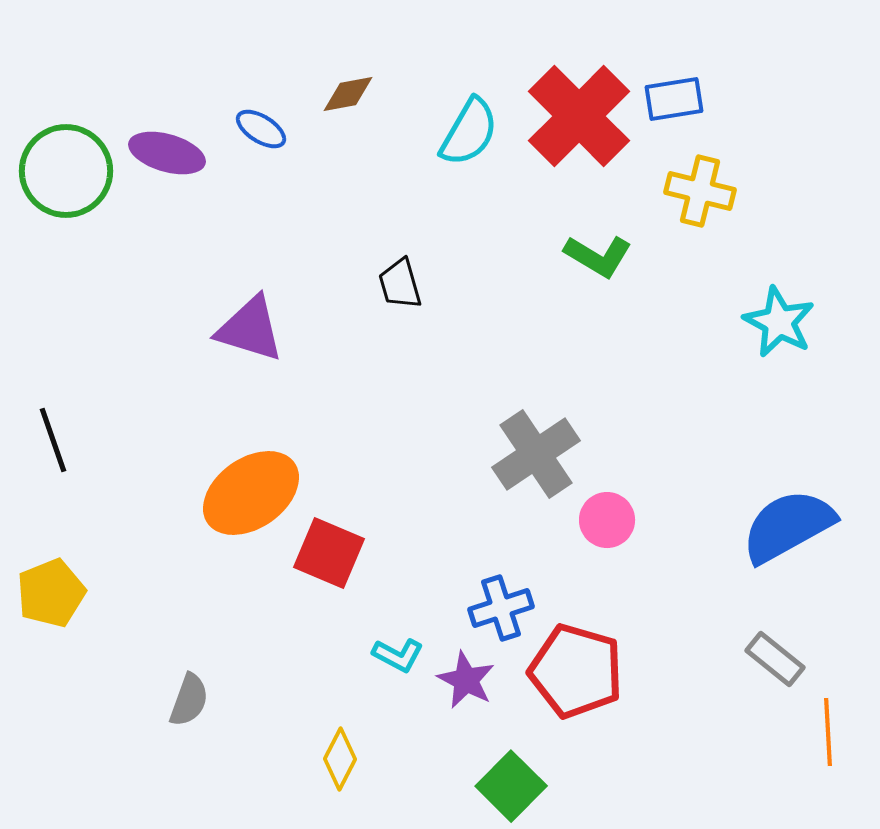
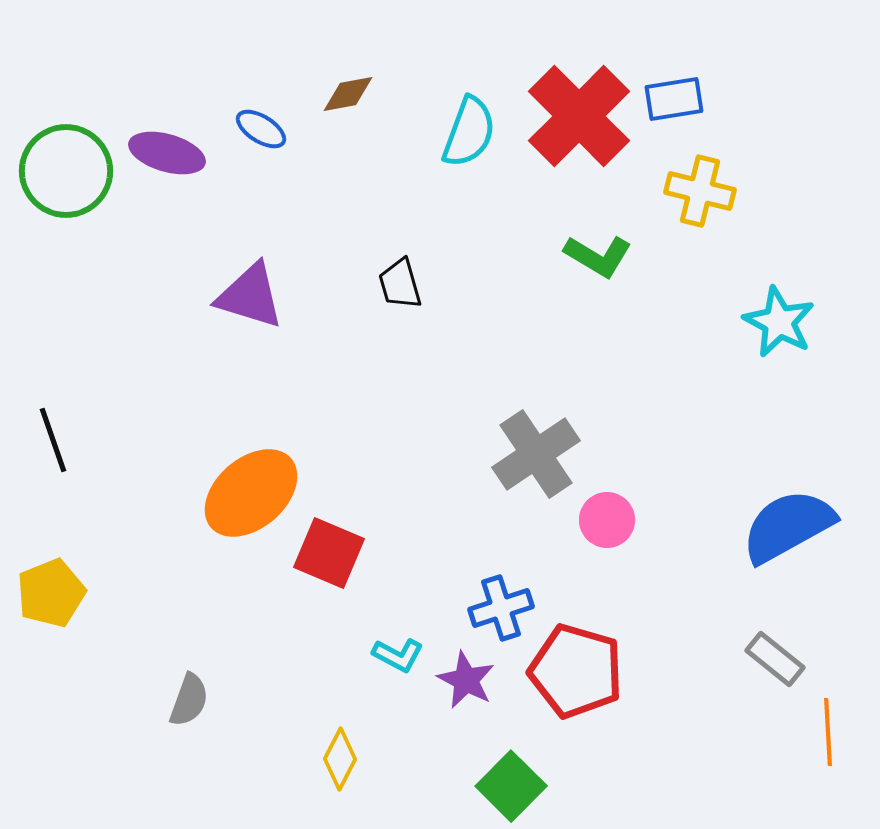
cyan semicircle: rotated 10 degrees counterclockwise
purple triangle: moved 33 px up
orange ellipse: rotated 6 degrees counterclockwise
